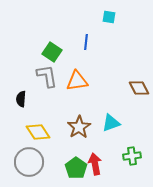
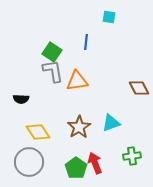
gray L-shape: moved 6 px right, 5 px up
black semicircle: rotated 91 degrees counterclockwise
red arrow: moved 1 px up; rotated 10 degrees counterclockwise
